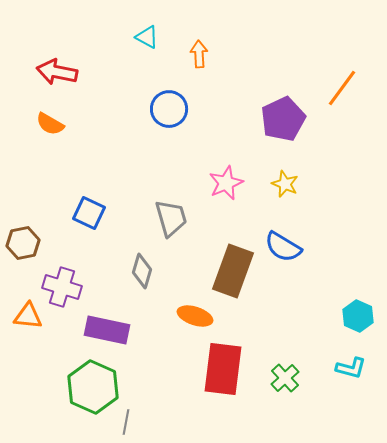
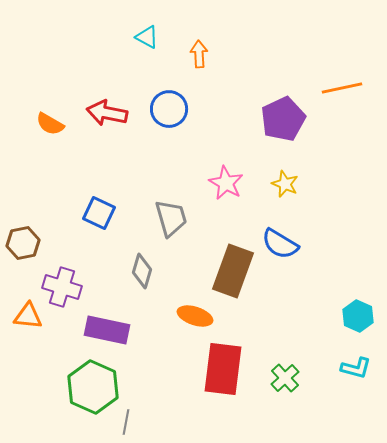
red arrow: moved 50 px right, 41 px down
orange line: rotated 42 degrees clockwise
pink star: rotated 20 degrees counterclockwise
blue square: moved 10 px right
blue semicircle: moved 3 px left, 3 px up
cyan L-shape: moved 5 px right
